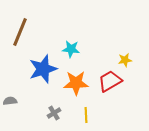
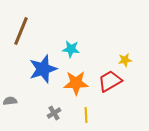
brown line: moved 1 px right, 1 px up
